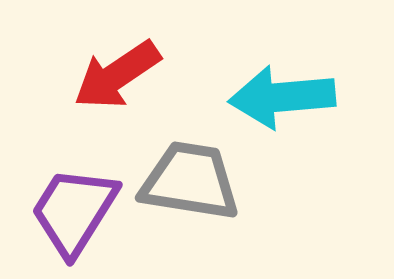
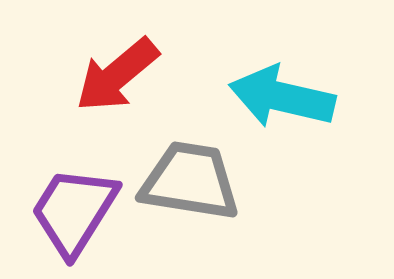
red arrow: rotated 6 degrees counterclockwise
cyan arrow: rotated 18 degrees clockwise
